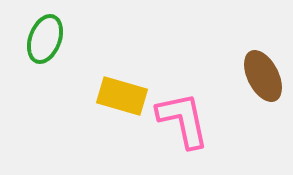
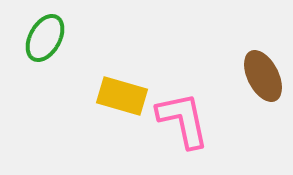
green ellipse: moved 1 px up; rotated 9 degrees clockwise
